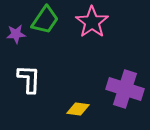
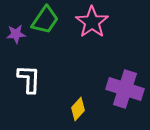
yellow diamond: rotated 55 degrees counterclockwise
